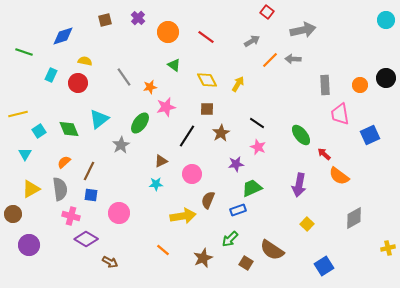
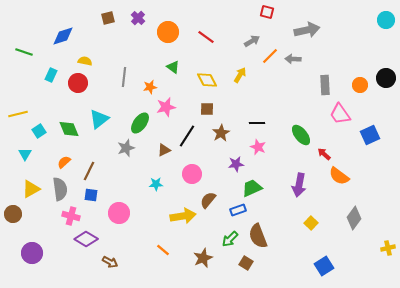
red square at (267, 12): rotated 24 degrees counterclockwise
brown square at (105, 20): moved 3 px right, 2 px up
gray arrow at (303, 30): moved 4 px right
orange line at (270, 60): moved 4 px up
green triangle at (174, 65): moved 1 px left, 2 px down
gray line at (124, 77): rotated 42 degrees clockwise
yellow arrow at (238, 84): moved 2 px right, 9 px up
pink trapezoid at (340, 114): rotated 25 degrees counterclockwise
black line at (257, 123): rotated 35 degrees counterclockwise
gray star at (121, 145): moved 5 px right, 3 px down; rotated 12 degrees clockwise
brown triangle at (161, 161): moved 3 px right, 11 px up
brown semicircle at (208, 200): rotated 18 degrees clockwise
gray diamond at (354, 218): rotated 25 degrees counterclockwise
yellow square at (307, 224): moved 4 px right, 1 px up
purple circle at (29, 245): moved 3 px right, 8 px down
brown semicircle at (272, 250): moved 14 px left, 14 px up; rotated 35 degrees clockwise
